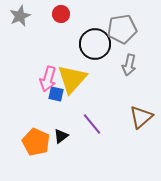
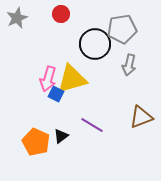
gray star: moved 3 px left, 2 px down
yellow triangle: rotated 32 degrees clockwise
blue square: rotated 14 degrees clockwise
brown triangle: rotated 20 degrees clockwise
purple line: moved 1 px down; rotated 20 degrees counterclockwise
